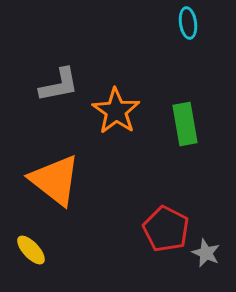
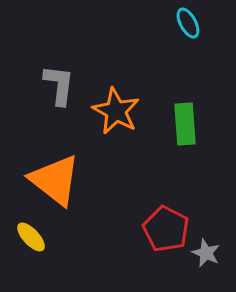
cyan ellipse: rotated 20 degrees counterclockwise
gray L-shape: rotated 72 degrees counterclockwise
orange star: rotated 6 degrees counterclockwise
green rectangle: rotated 6 degrees clockwise
yellow ellipse: moved 13 px up
